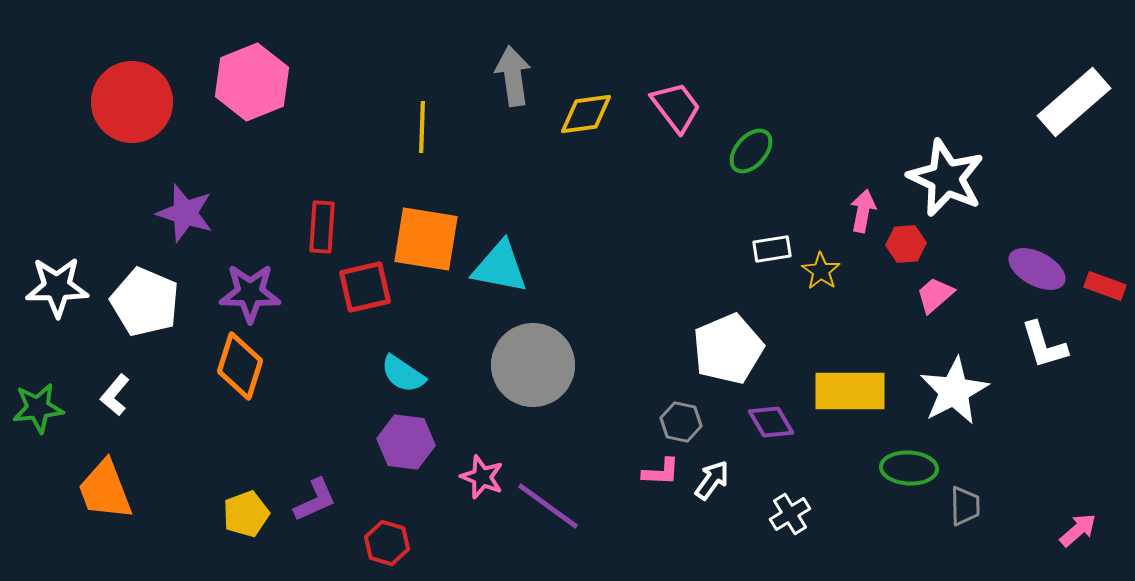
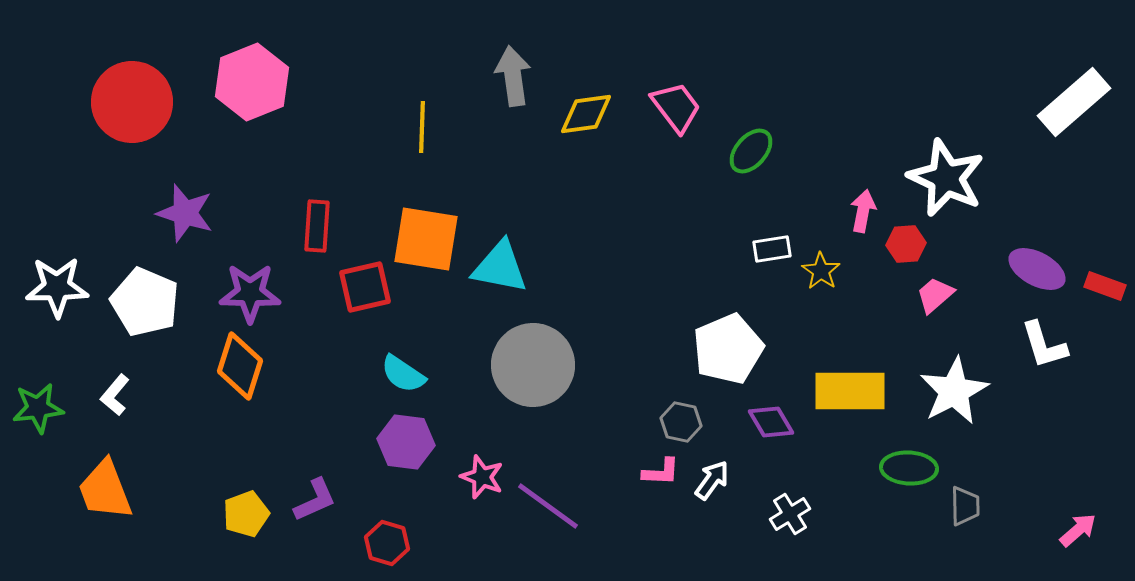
red rectangle at (322, 227): moved 5 px left, 1 px up
